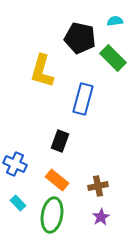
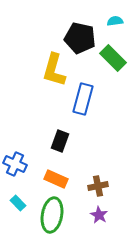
yellow L-shape: moved 12 px right, 1 px up
orange rectangle: moved 1 px left, 1 px up; rotated 15 degrees counterclockwise
purple star: moved 2 px left, 2 px up; rotated 12 degrees counterclockwise
